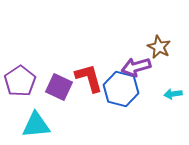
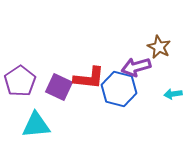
red L-shape: rotated 112 degrees clockwise
blue hexagon: moved 2 px left
